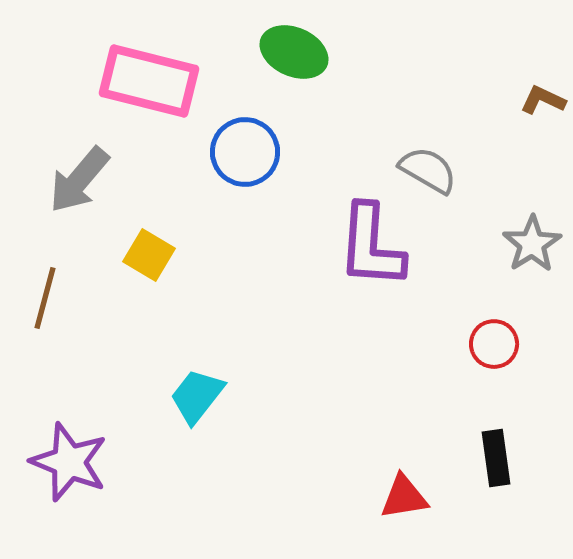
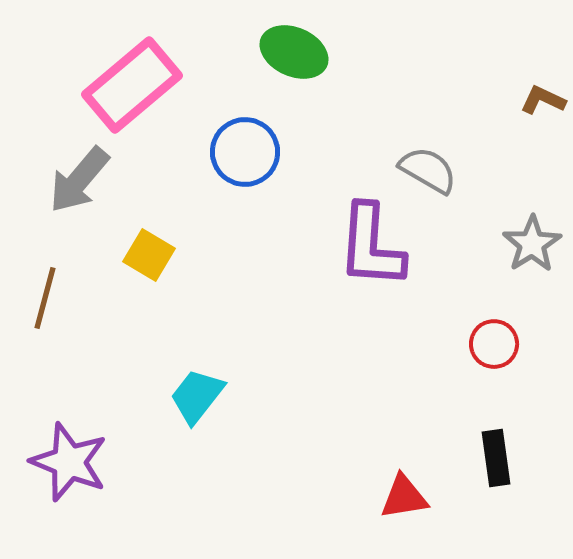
pink rectangle: moved 17 px left, 4 px down; rotated 54 degrees counterclockwise
